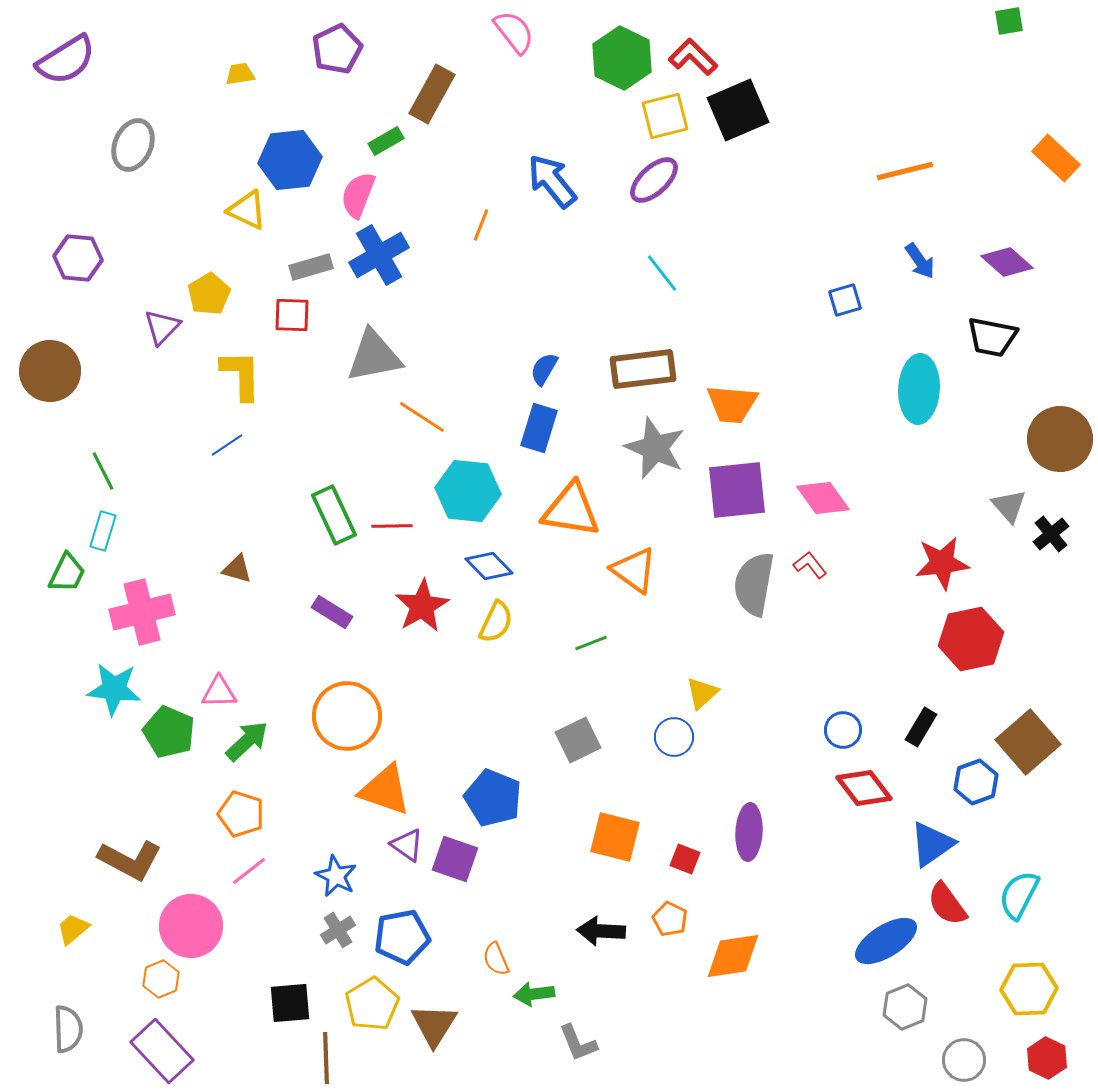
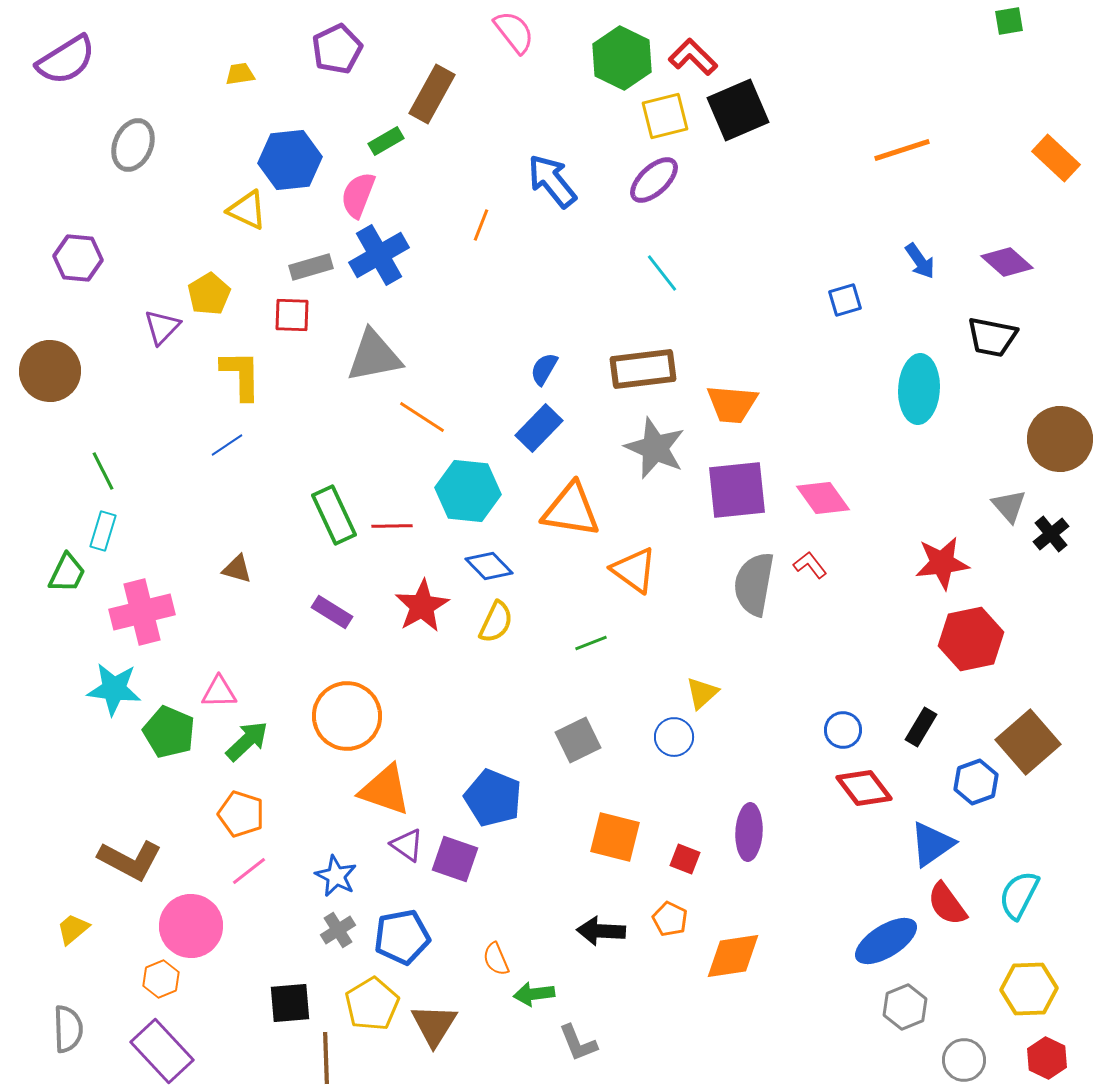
orange line at (905, 171): moved 3 px left, 21 px up; rotated 4 degrees counterclockwise
blue rectangle at (539, 428): rotated 27 degrees clockwise
